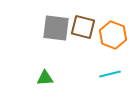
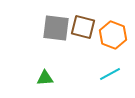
cyan line: rotated 15 degrees counterclockwise
